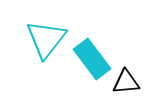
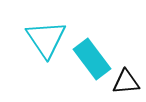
cyan triangle: rotated 12 degrees counterclockwise
